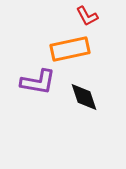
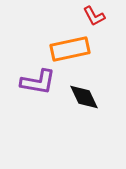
red L-shape: moved 7 px right
black diamond: rotated 8 degrees counterclockwise
